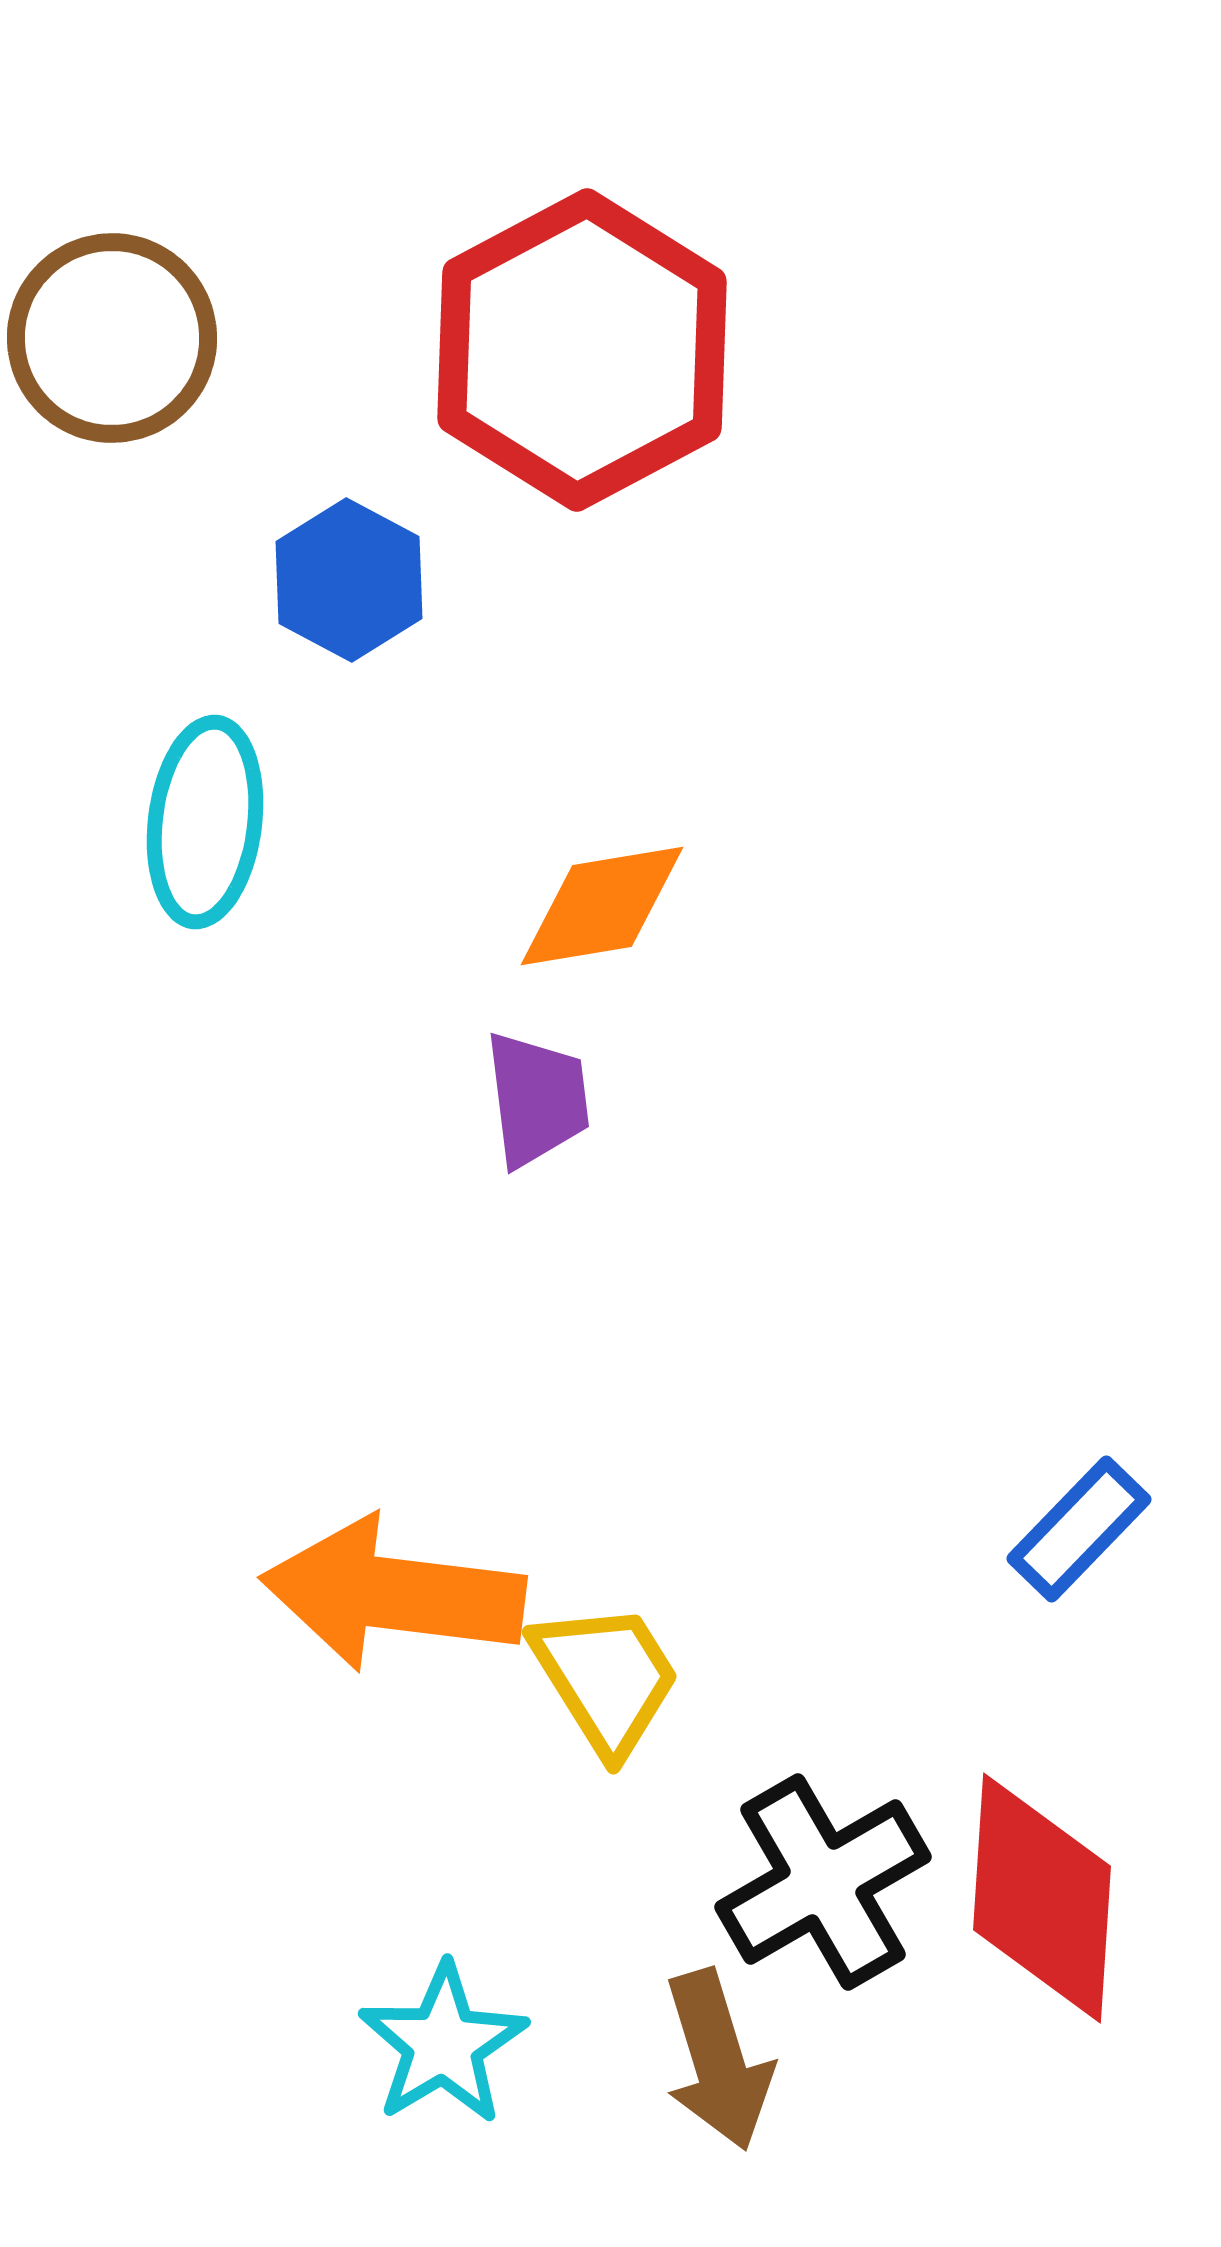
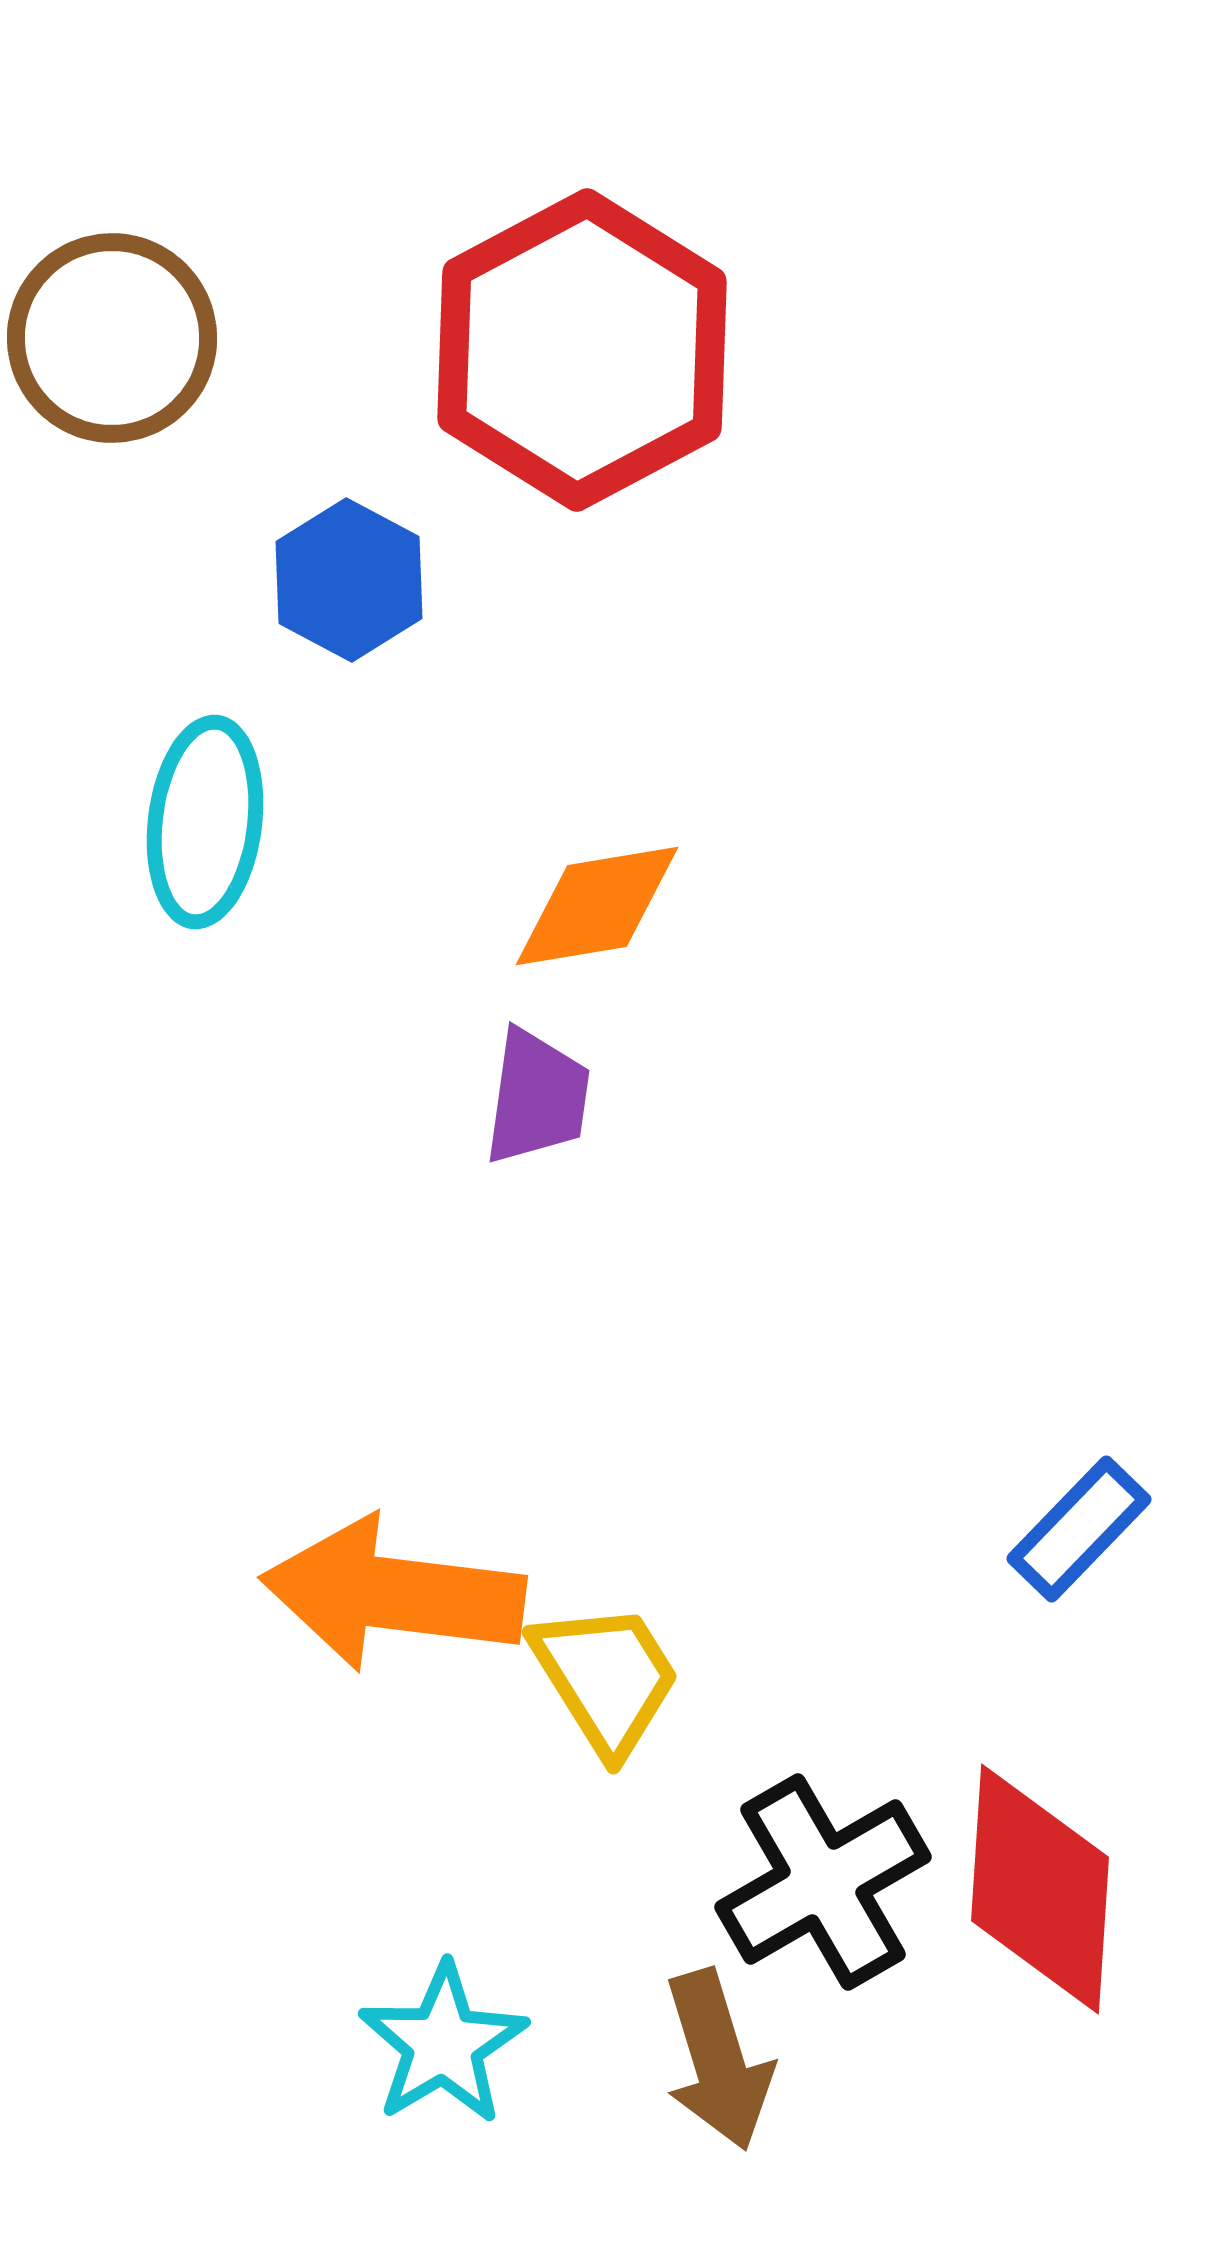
orange diamond: moved 5 px left
purple trapezoid: moved 2 px up; rotated 15 degrees clockwise
red diamond: moved 2 px left, 9 px up
